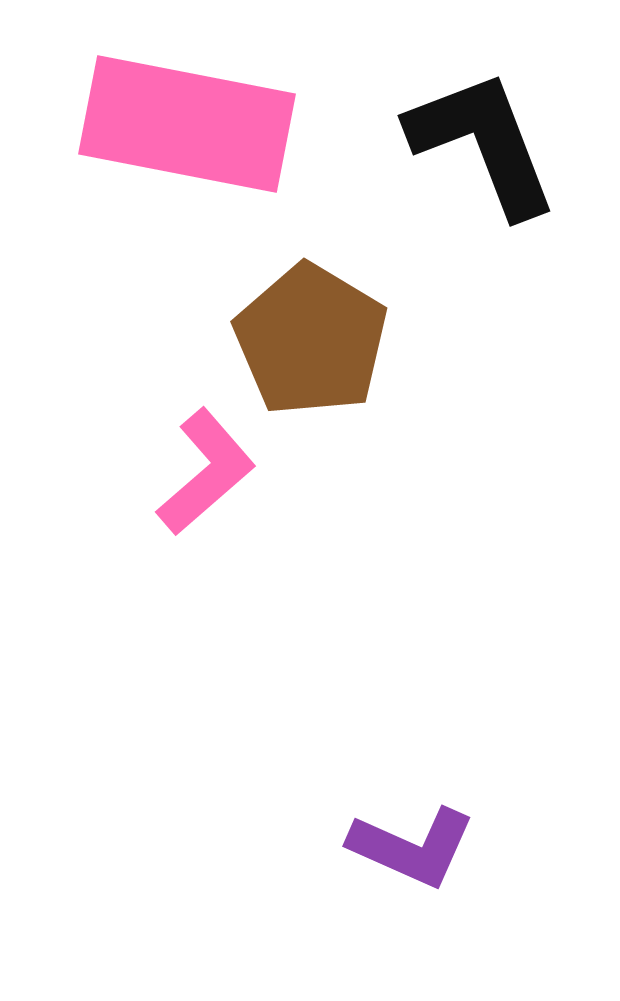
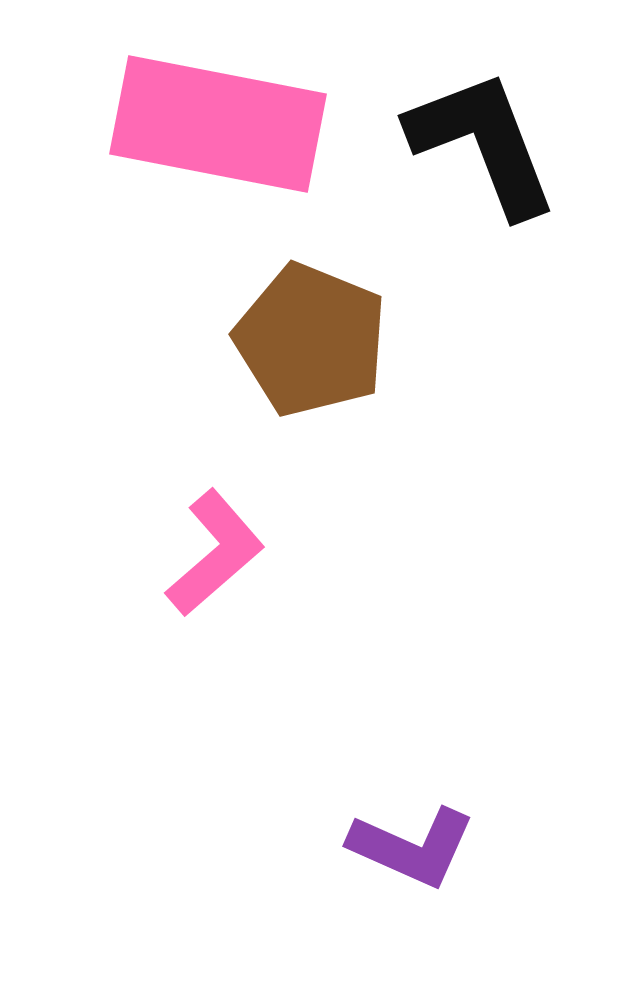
pink rectangle: moved 31 px right
brown pentagon: rotated 9 degrees counterclockwise
pink L-shape: moved 9 px right, 81 px down
